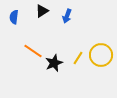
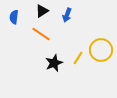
blue arrow: moved 1 px up
orange line: moved 8 px right, 17 px up
yellow circle: moved 5 px up
